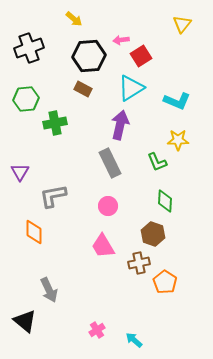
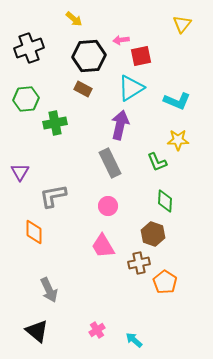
red square: rotated 20 degrees clockwise
black triangle: moved 12 px right, 10 px down
